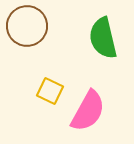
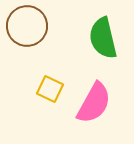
yellow square: moved 2 px up
pink semicircle: moved 6 px right, 8 px up
